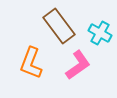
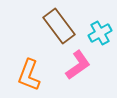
cyan cross: rotated 30 degrees clockwise
orange L-shape: moved 2 px left, 12 px down
